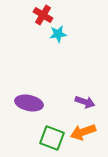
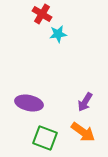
red cross: moved 1 px left, 1 px up
purple arrow: rotated 102 degrees clockwise
orange arrow: rotated 125 degrees counterclockwise
green square: moved 7 px left
